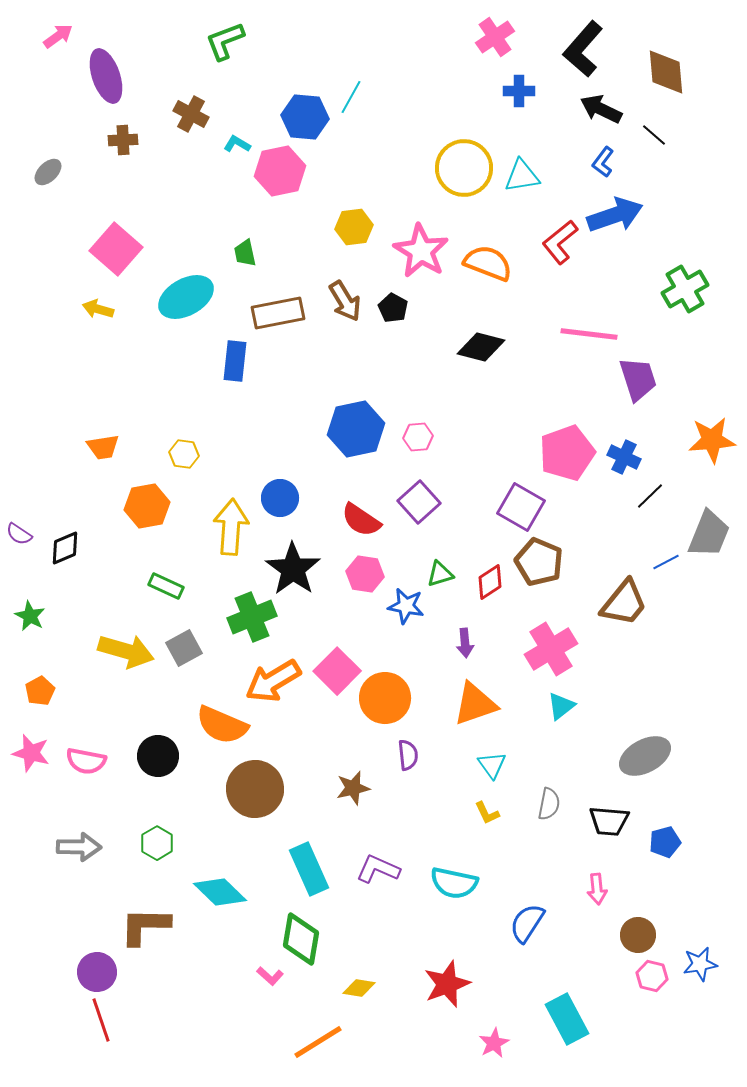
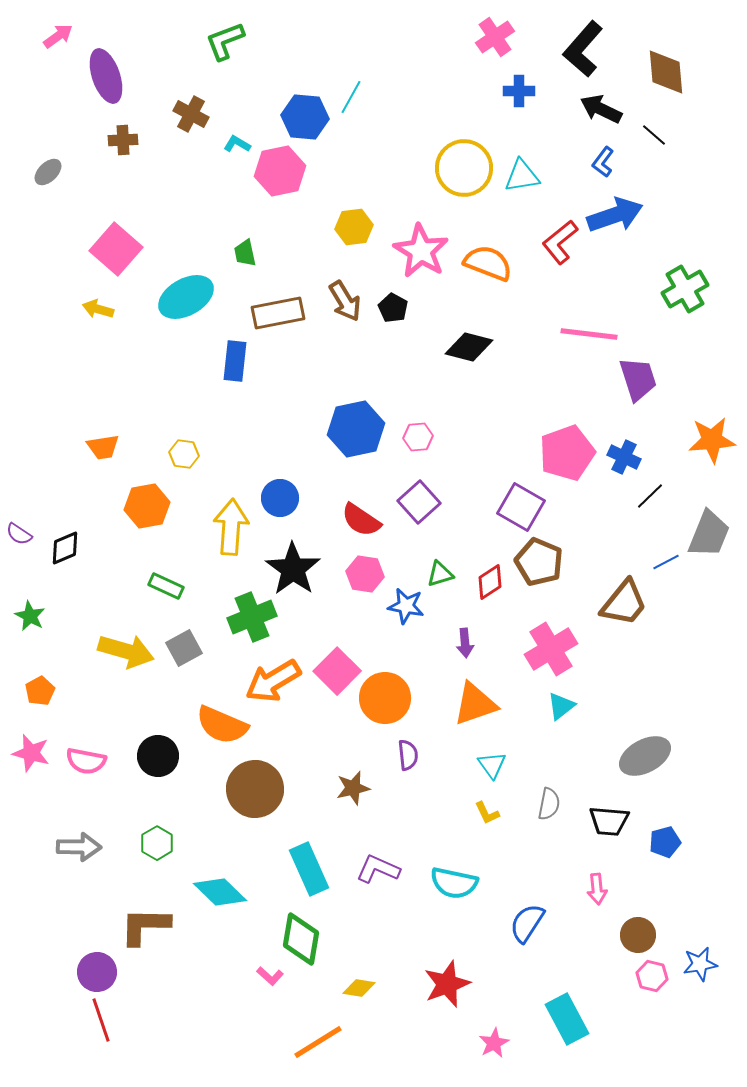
black diamond at (481, 347): moved 12 px left
